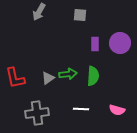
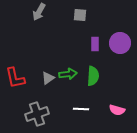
gray cross: moved 1 px down; rotated 10 degrees counterclockwise
